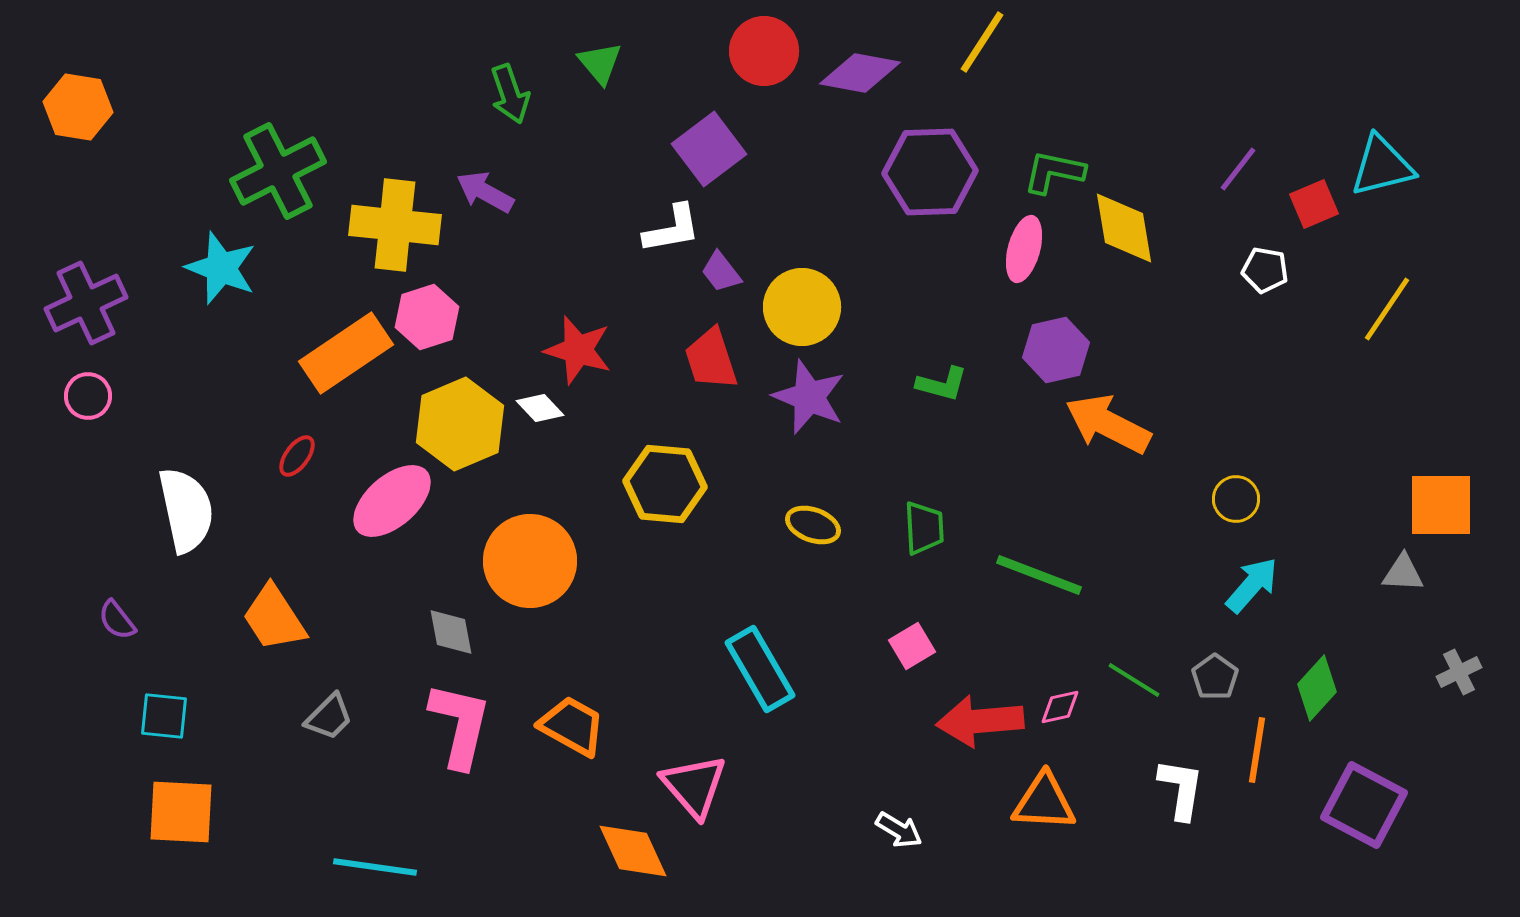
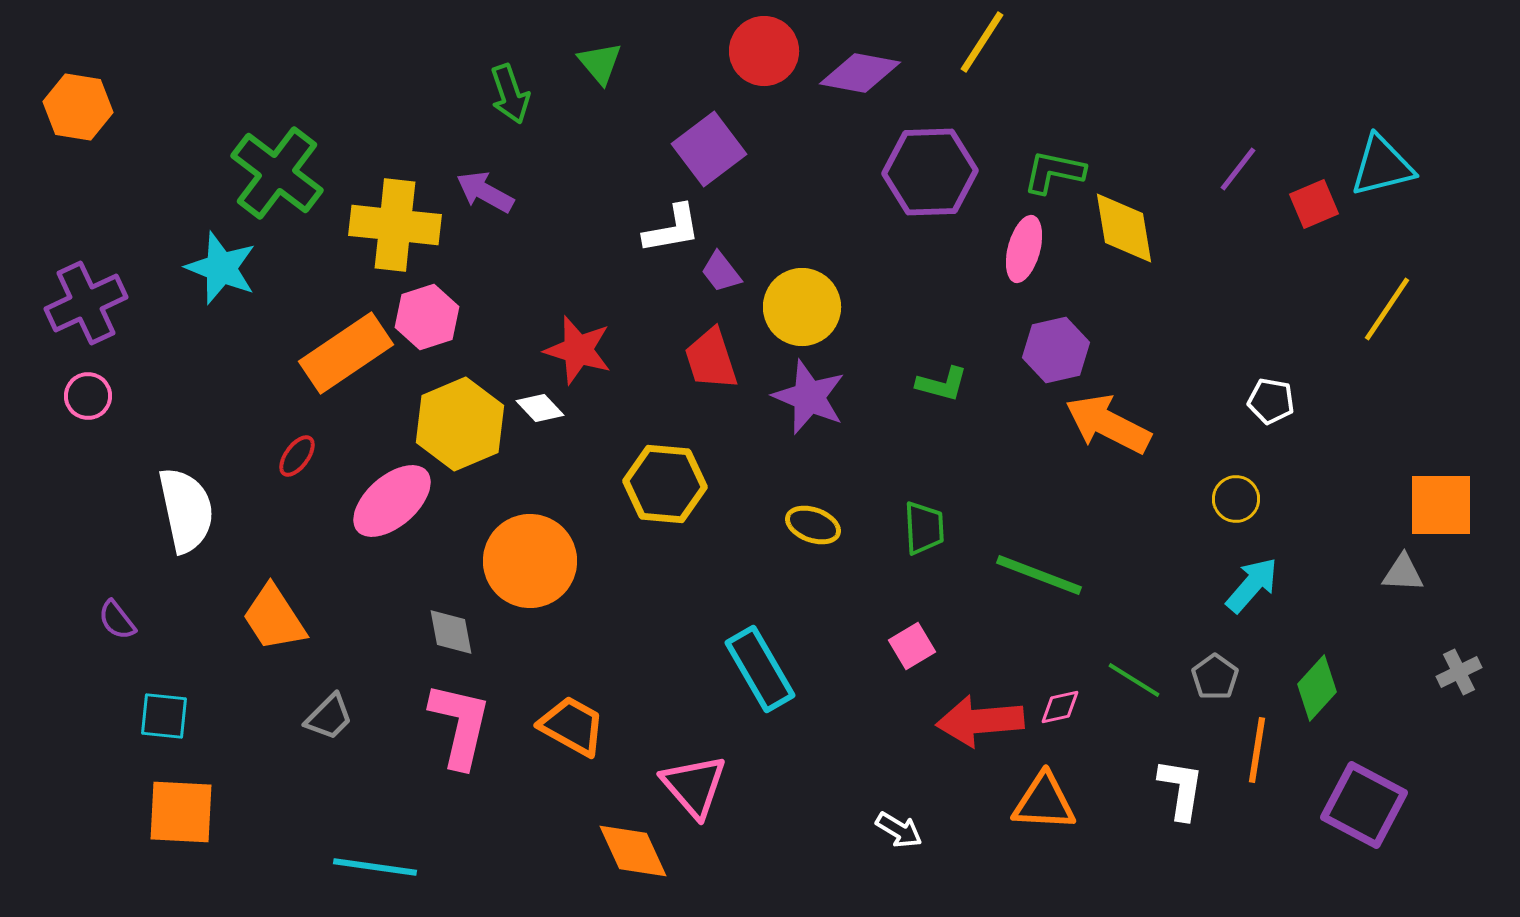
green cross at (278, 171): moved 1 px left, 2 px down; rotated 26 degrees counterclockwise
white pentagon at (1265, 270): moved 6 px right, 131 px down
